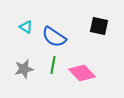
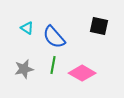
cyan triangle: moved 1 px right, 1 px down
blue semicircle: rotated 15 degrees clockwise
pink diamond: rotated 16 degrees counterclockwise
